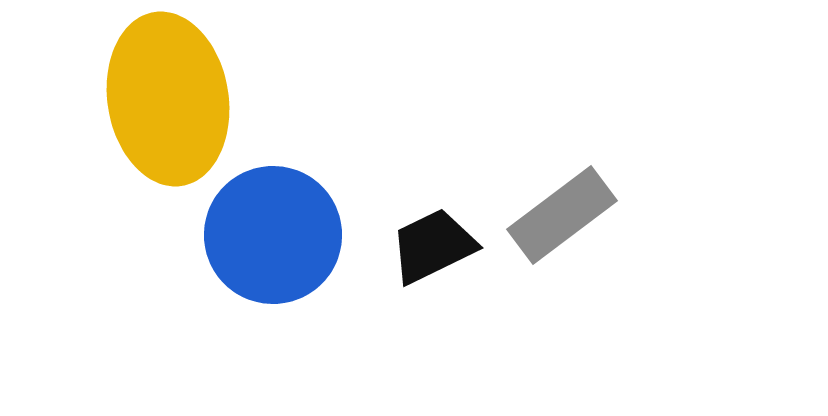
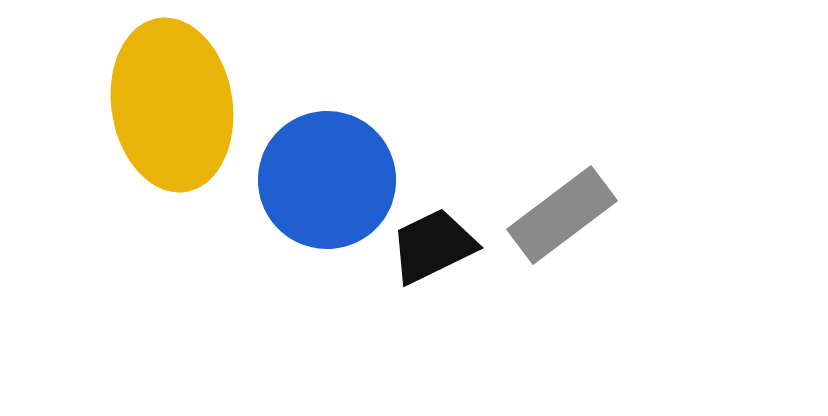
yellow ellipse: moved 4 px right, 6 px down
blue circle: moved 54 px right, 55 px up
